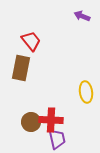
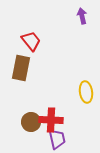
purple arrow: rotated 56 degrees clockwise
